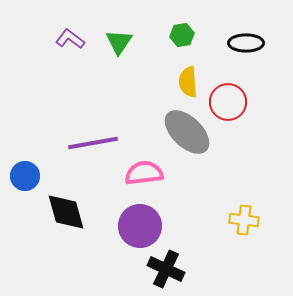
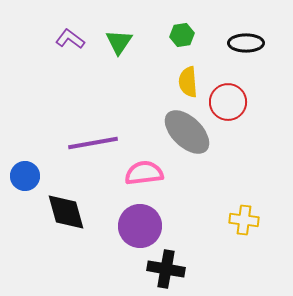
black cross: rotated 15 degrees counterclockwise
